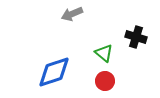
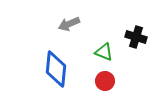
gray arrow: moved 3 px left, 10 px down
green triangle: moved 1 px up; rotated 18 degrees counterclockwise
blue diamond: moved 2 px right, 3 px up; rotated 66 degrees counterclockwise
